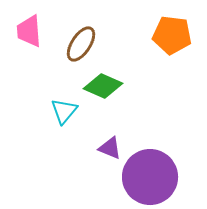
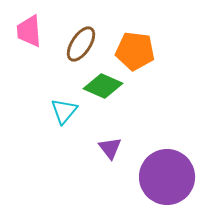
orange pentagon: moved 37 px left, 16 px down
purple triangle: rotated 30 degrees clockwise
purple circle: moved 17 px right
